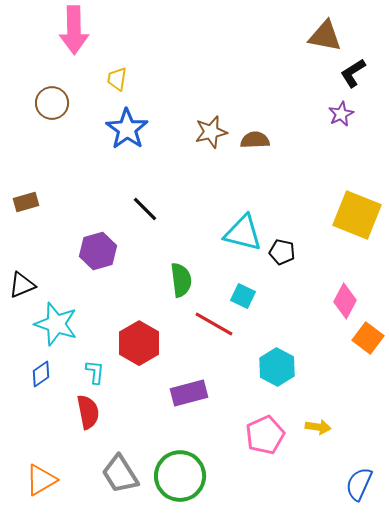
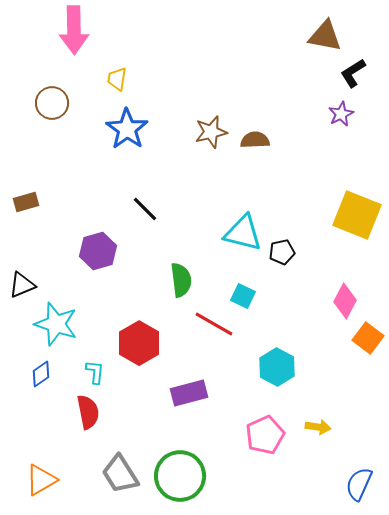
black pentagon: rotated 25 degrees counterclockwise
